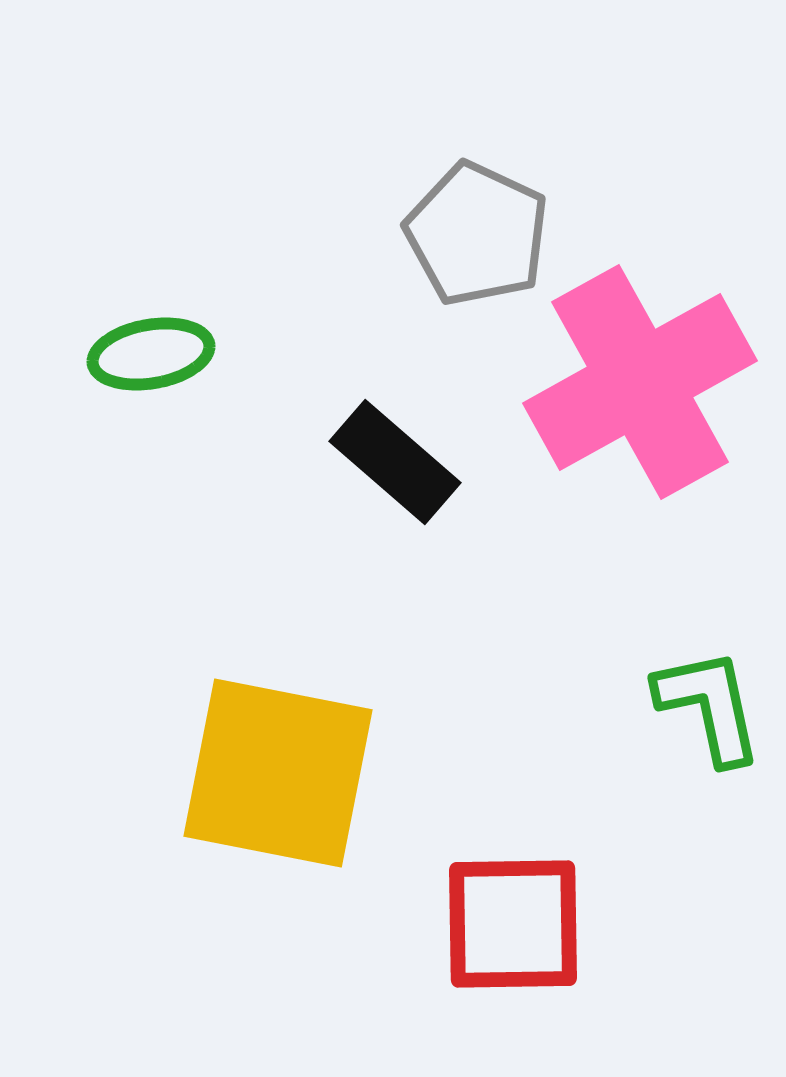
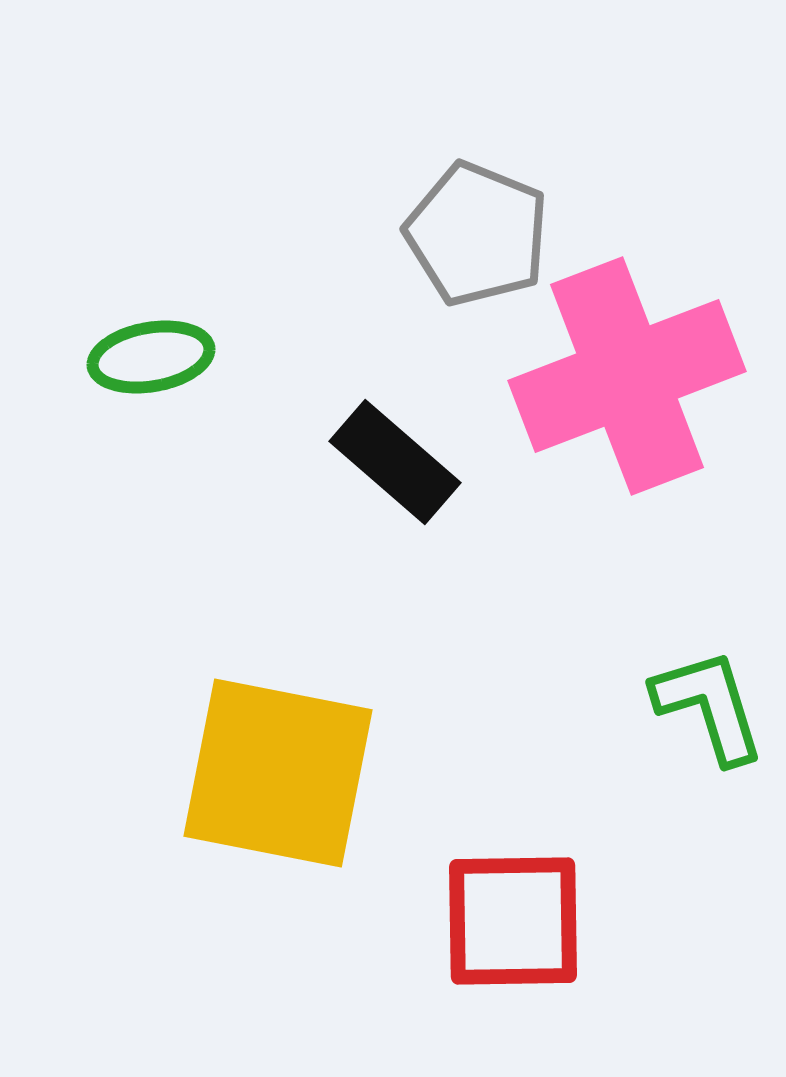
gray pentagon: rotated 3 degrees counterclockwise
green ellipse: moved 3 px down
pink cross: moved 13 px left, 6 px up; rotated 8 degrees clockwise
green L-shape: rotated 5 degrees counterclockwise
red square: moved 3 px up
